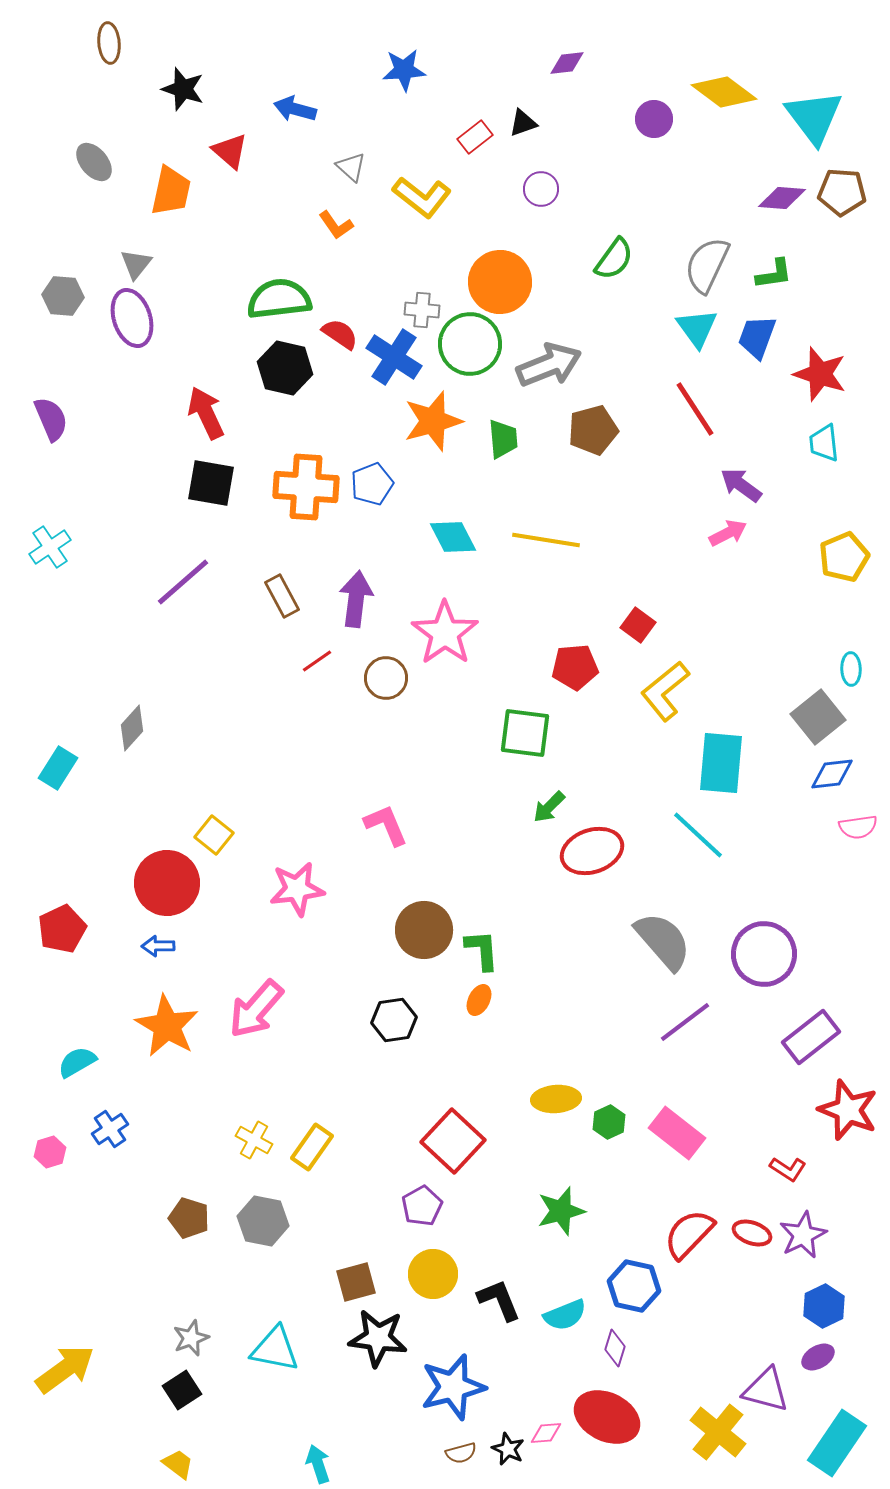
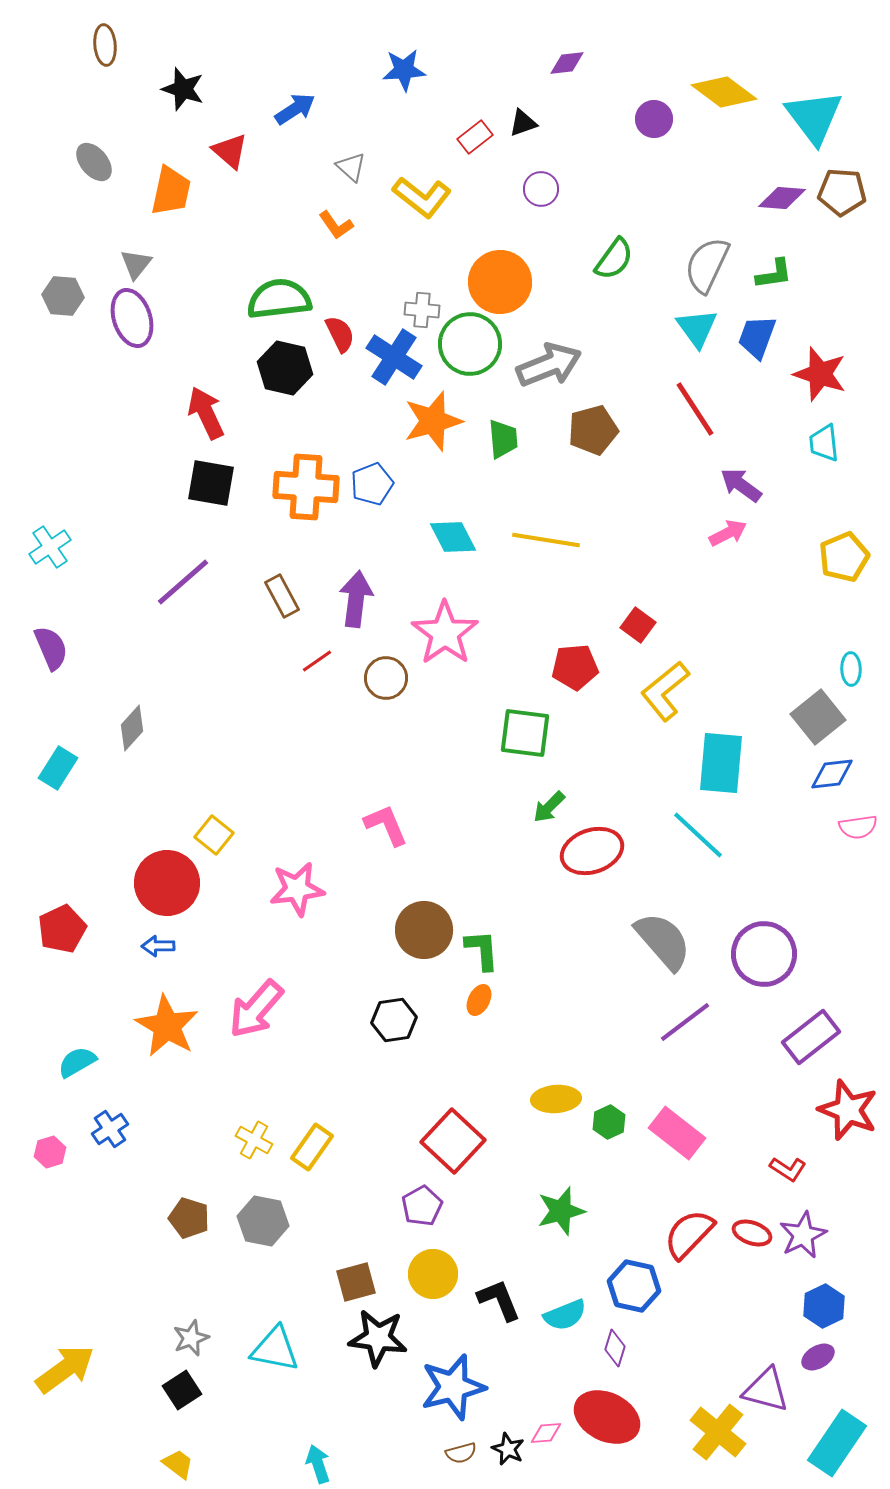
brown ellipse at (109, 43): moved 4 px left, 2 px down
blue arrow at (295, 109): rotated 132 degrees clockwise
red semicircle at (340, 334): rotated 30 degrees clockwise
purple semicircle at (51, 419): moved 229 px down
